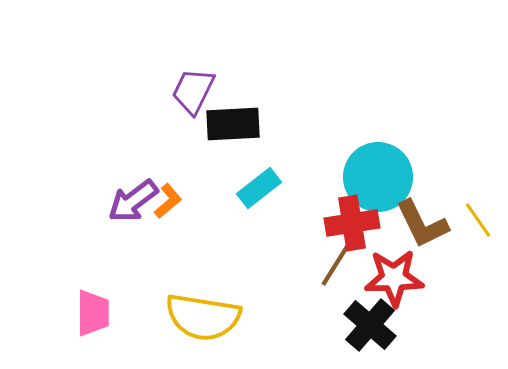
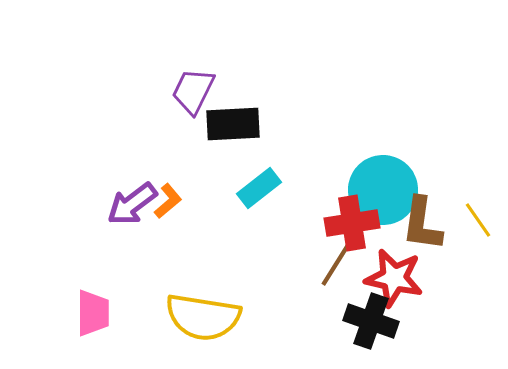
cyan circle: moved 5 px right, 13 px down
purple arrow: moved 1 px left, 3 px down
brown L-shape: rotated 34 degrees clockwise
red star: rotated 14 degrees clockwise
black cross: moved 1 px right, 4 px up; rotated 22 degrees counterclockwise
